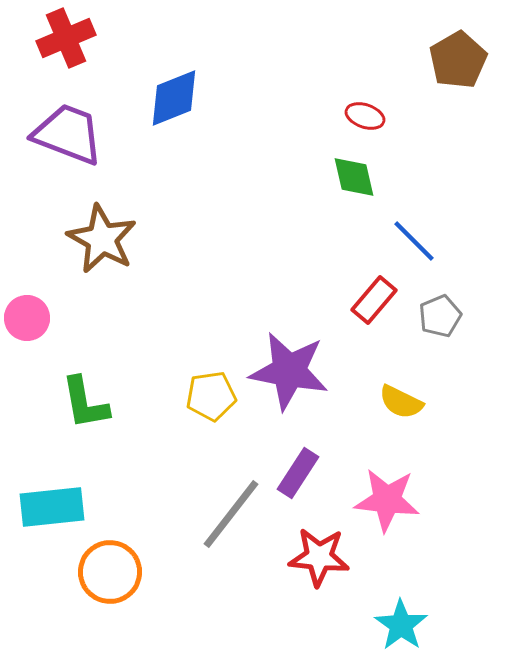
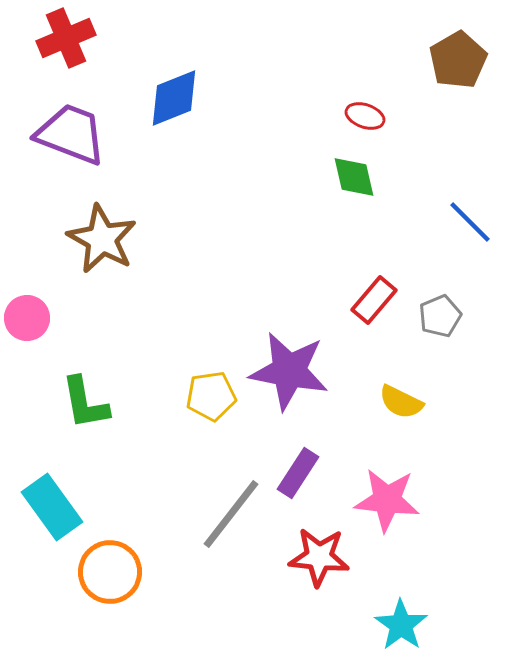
purple trapezoid: moved 3 px right
blue line: moved 56 px right, 19 px up
cyan rectangle: rotated 60 degrees clockwise
